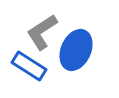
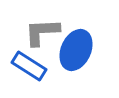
gray L-shape: rotated 30 degrees clockwise
